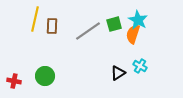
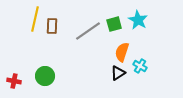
orange semicircle: moved 11 px left, 18 px down
